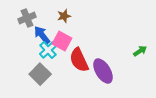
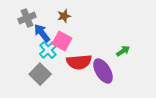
blue arrow: moved 2 px up
green arrow: moved 17 px left
red semicircle: moved 2 px down; rotated 70 degrees counterclockwise
